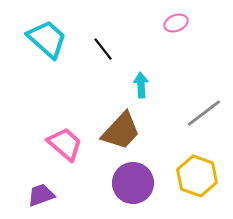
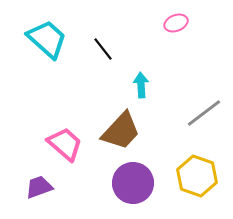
purple trapezoid: moved 2 px left, 8 px up
